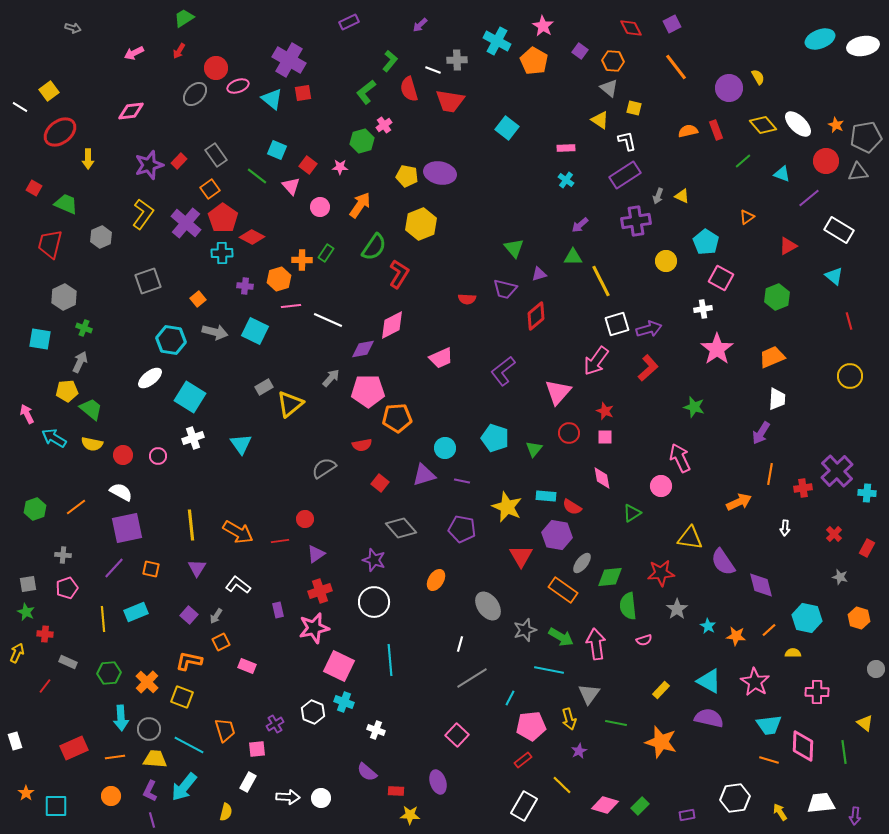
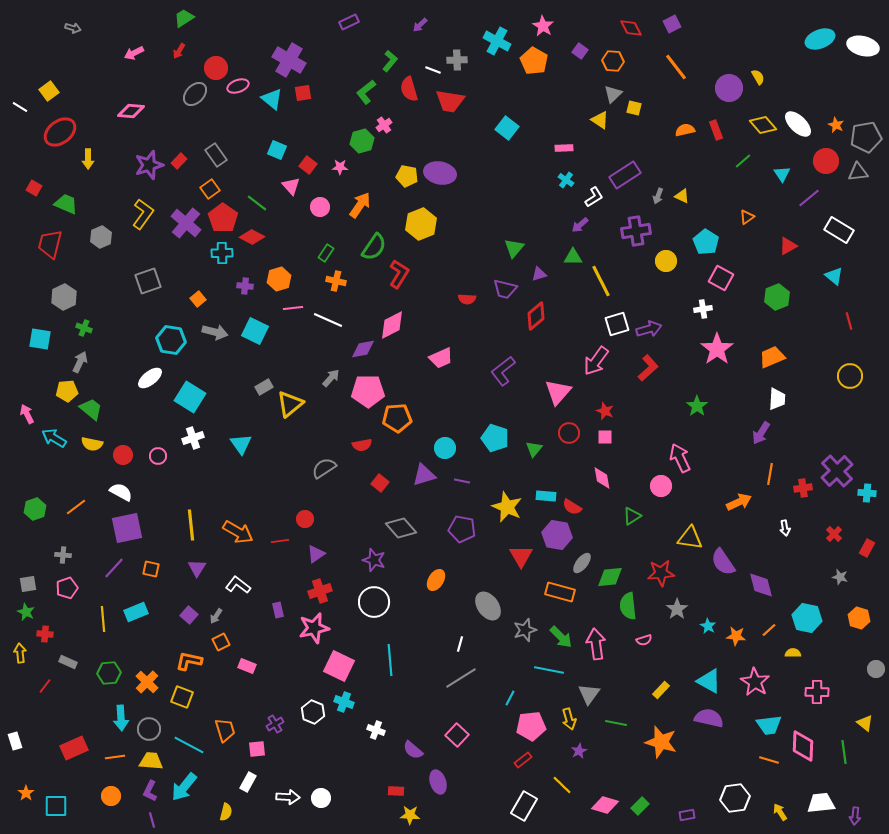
white ellipse at (863, 46): rotated 24 degrees clockwise
gray triangle at (609, 88): moved 4 px right, 6 px down; rotated 36 degrees clockwise
pink diamond at (131, 111): rotated 12 degrees clockwise
orange semicircle at (688, 131): moved 3 px left, 1 px up
white L-shape at (627, 141): moved 33 px left, 56 px down; rotated 70 degrees clockwise
pink rectangle at (566, 148): moved 2 px left
cyan triangle at (782, 174): rotated 36 degrees clockwise
green line at (257, 176): moved 27 px down
purple cross at (636, 221): moved 10 px down
green triangle at (514, 248): rotated 20 degrees clockwise
orange cross at (302, 260): moved 34 px right, 21 px down; rotated 12 degrees clockwise
pink line at (291, 306): moved 2 px right, 2 px down
green star at (694, 407): moved 3 px right, 1 px up; rotated 20 degrees clockwise
green triangle at (632, 513): moved 3 px down
white arrow at (785, 528): rotated 14 degrees counterclockwise
orange rectangle at (563, 590): moved 3 px left, 2 px down; rotated 20 degrees counterclockwise
green arrow at (561, 637): rotated 15 degrees clockwise
yellow arrow at (17, 653): moved 3 px right; rotated 30 degrees counterclockwise
gray line at (472, 678): moved 11 px left
yellow trapezoid at (155, 759): moved 4 px left, 2 px down
purple semicircle at (367, 772): moved 46 px right, 22 px up
